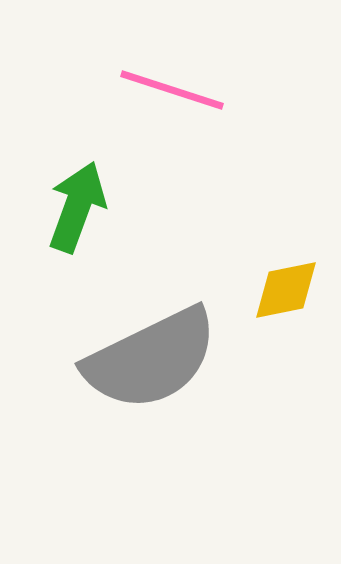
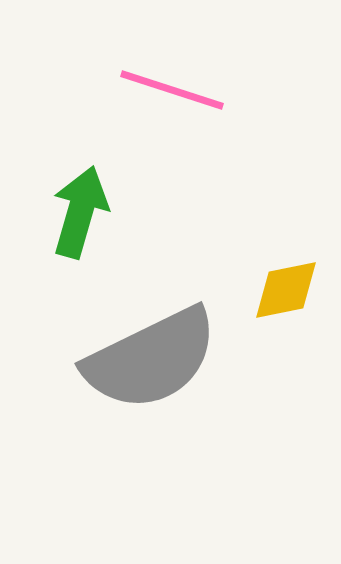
green arrow: moved 3 px right, 5 px down; rotated 4 degrees counterclockwise
